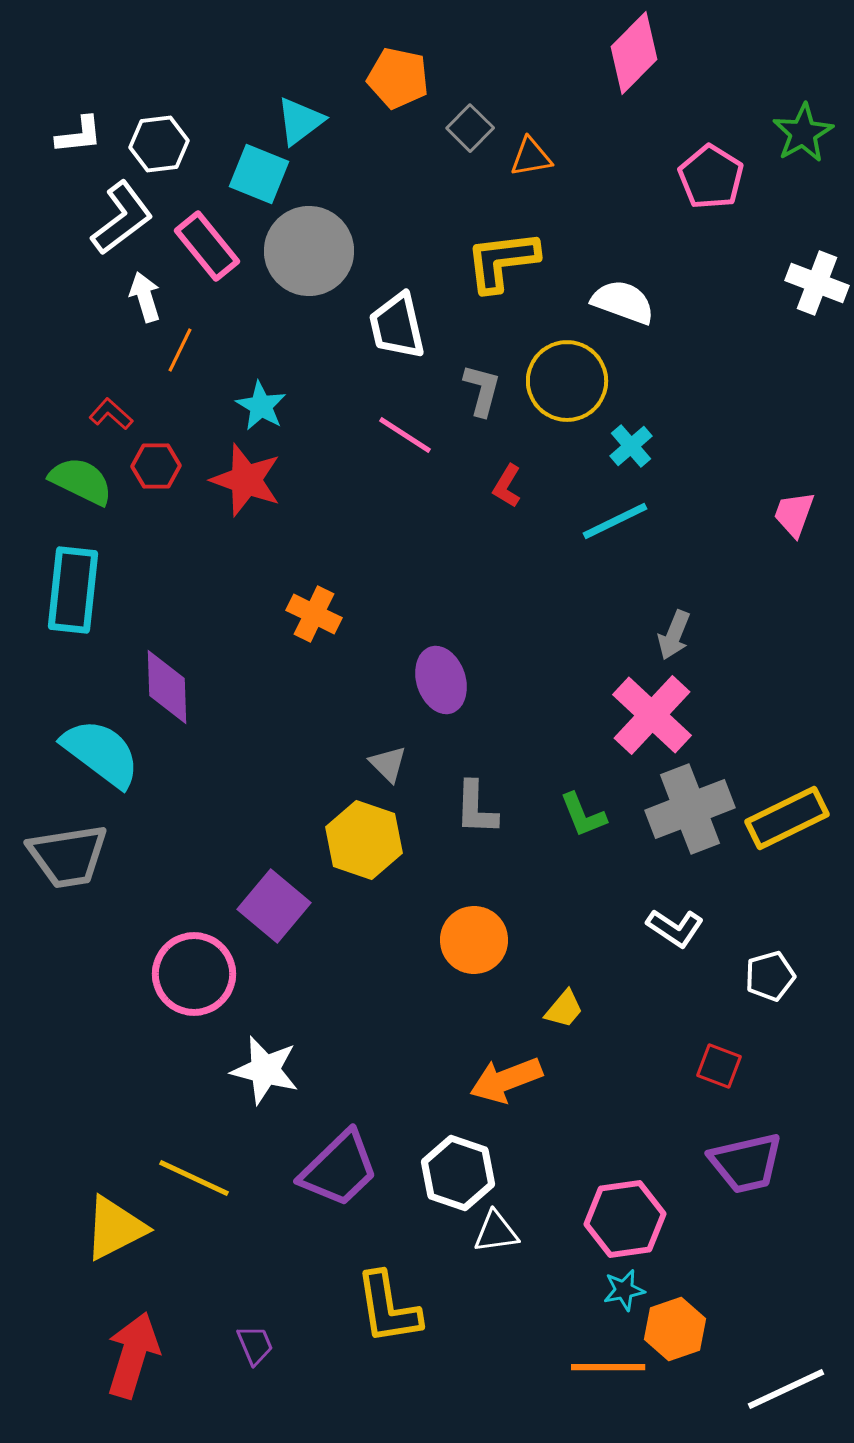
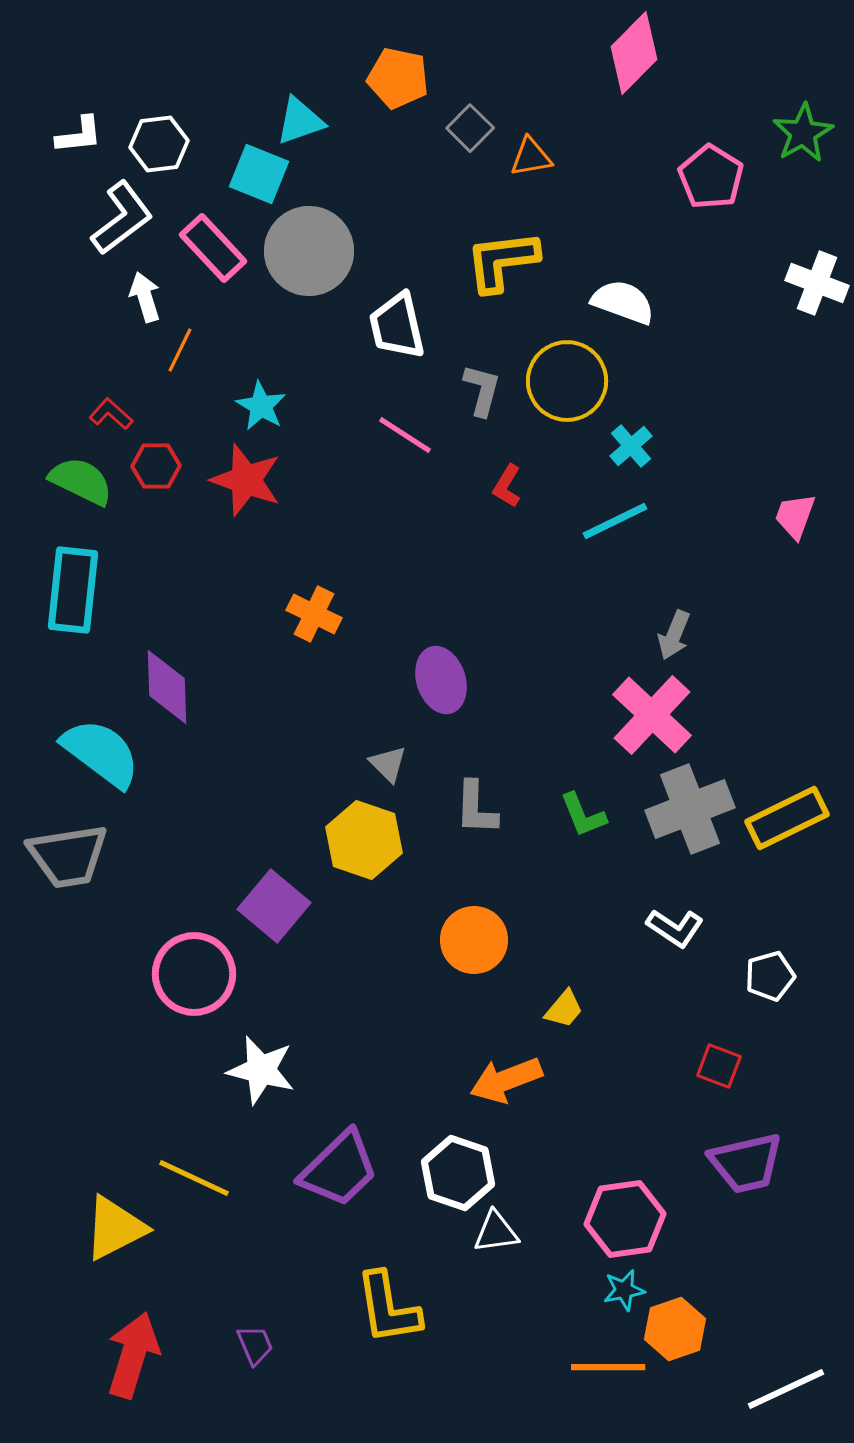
cyan triangle at (300, 121): rotated 18 degrees clockwise
pink rectangle at (207, 246): moved 6 px right, 2 px down; rotated 4 degrees counterclockwise
pink trapezoid at (794, 514): moved 1 px right, 2 px down
white star at (265, 1070): moved 4 px left
